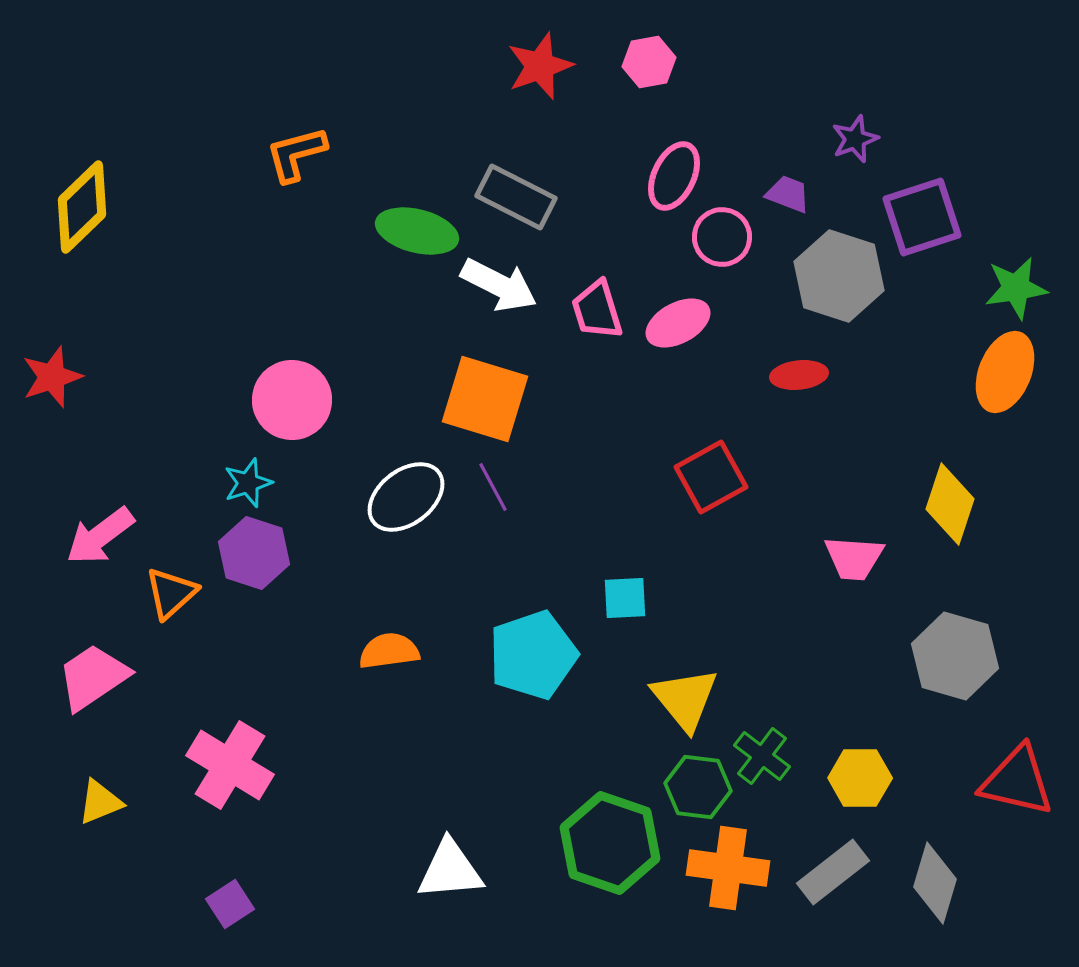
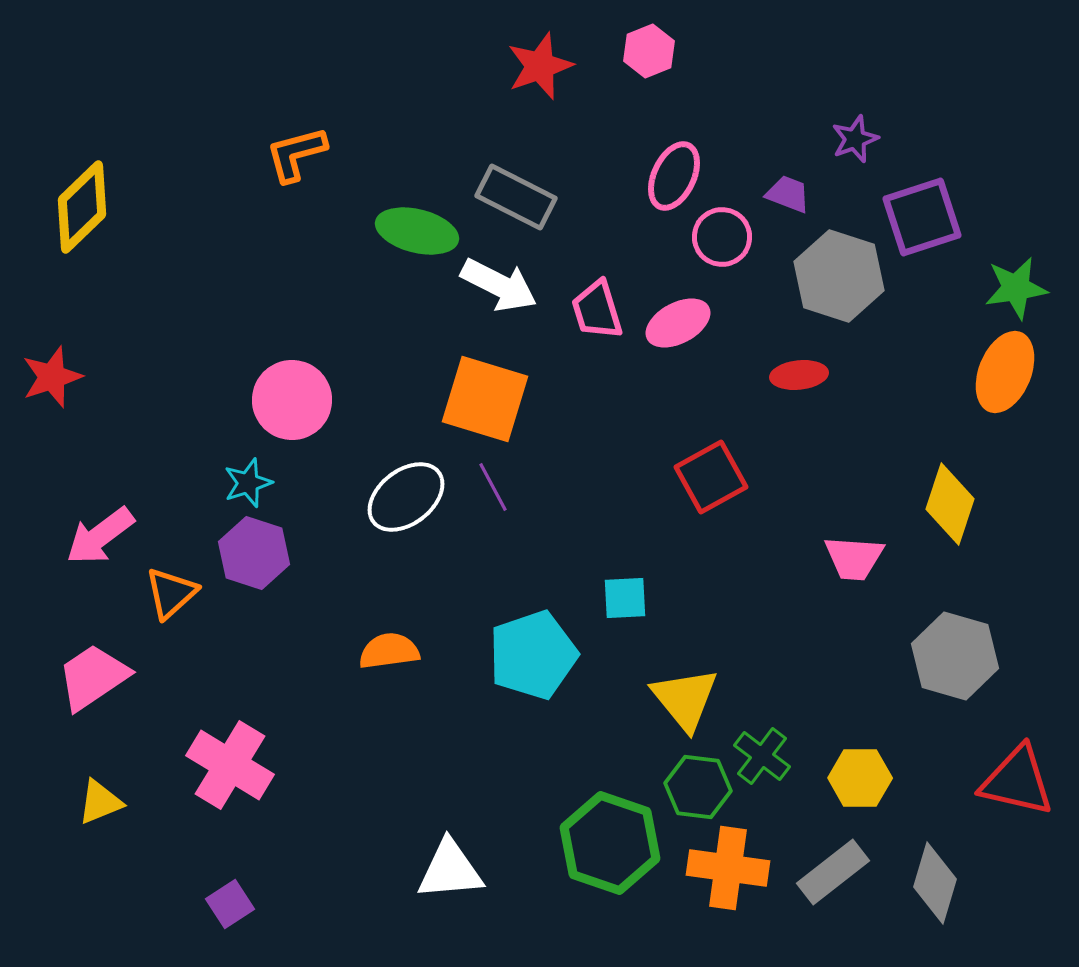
pink hexagon at (649, 62): moved 11 px up; rotated 12 degrees counterclockwise
